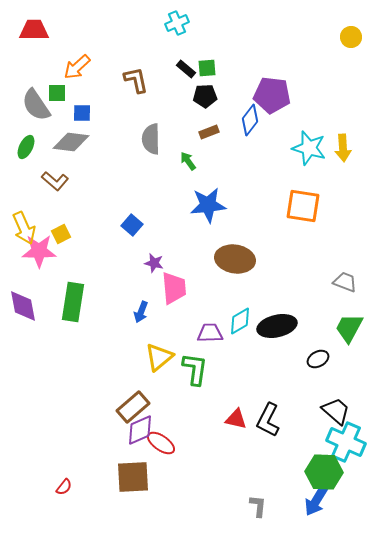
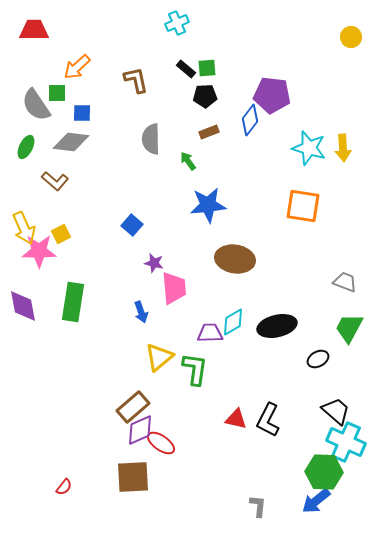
blue arrow at (141, 312): rotated 40 degrees counterclockwise
cyan diamond at (240, 321): moved 7 px left, 1 px down
blue arrow at (316, 501): rotated 20 degrees clockwise
